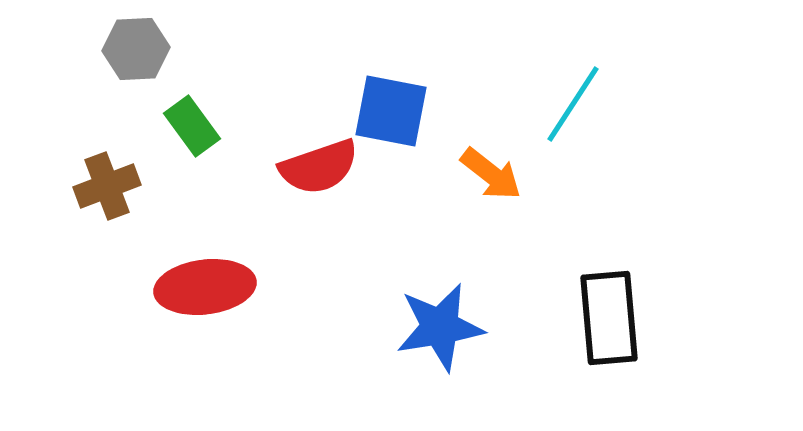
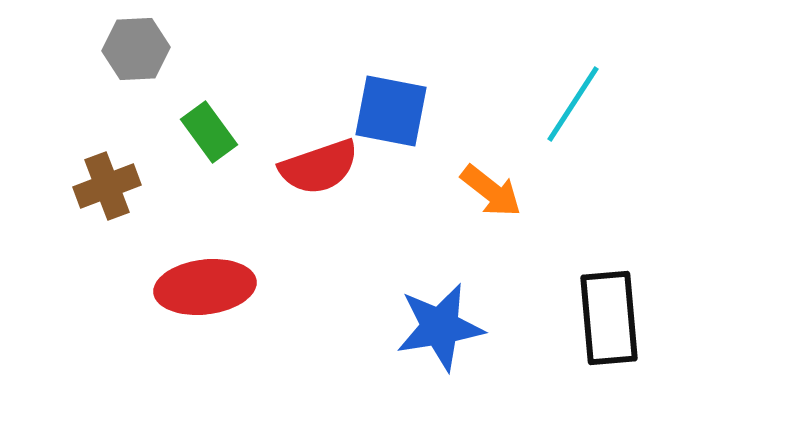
green rectangle: moved 17 px right, 6 px down
orange arrow: moved 17 px down
